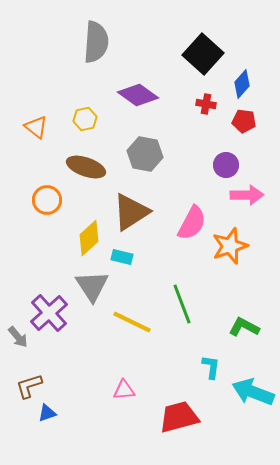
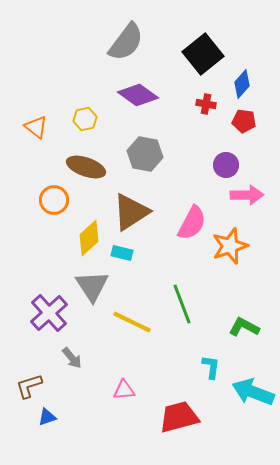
gray semicircle: moved 30 px right; rotated 33 degrees clockwise
black square: rotated 9 degrees clockwise
orange circle: moved 7 px right
cyan rectangle: moved 4 px up
gray arrow: moved 54 px right, 21 px down
blue triangle: moved 4 px down
